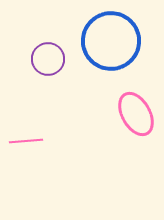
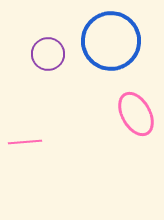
purple circle: moved 5 px up
pink line: moved 1 px left, 1 px down
